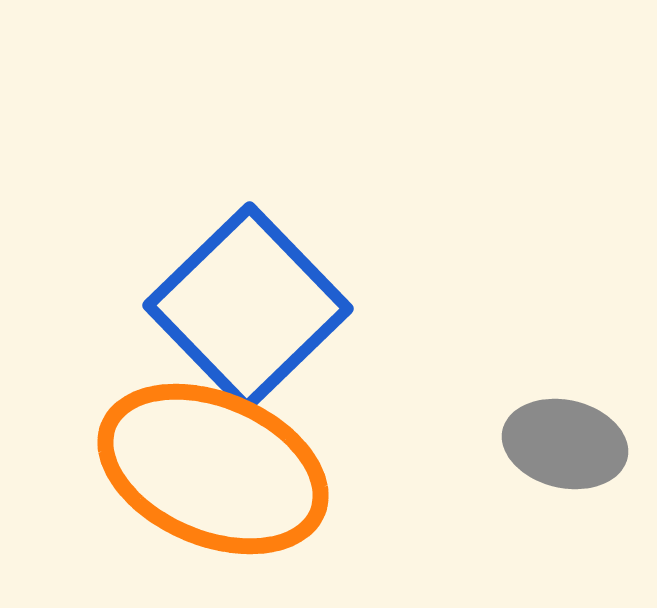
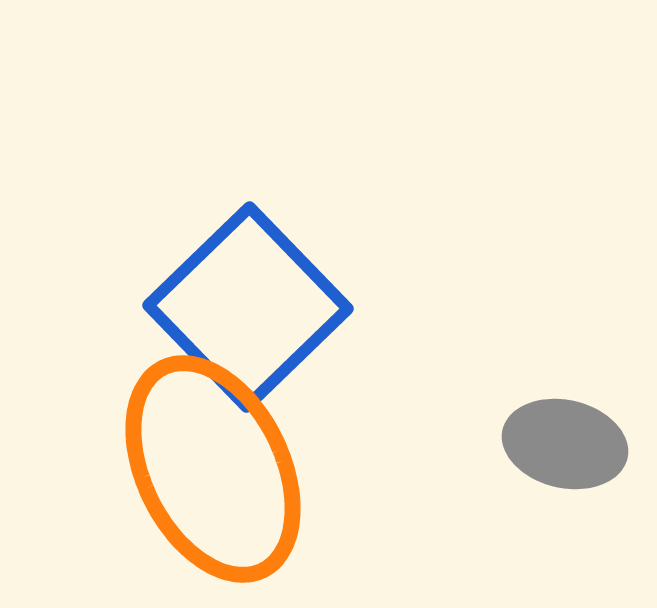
orange ellipse: rotated 41 degrees clockwise
